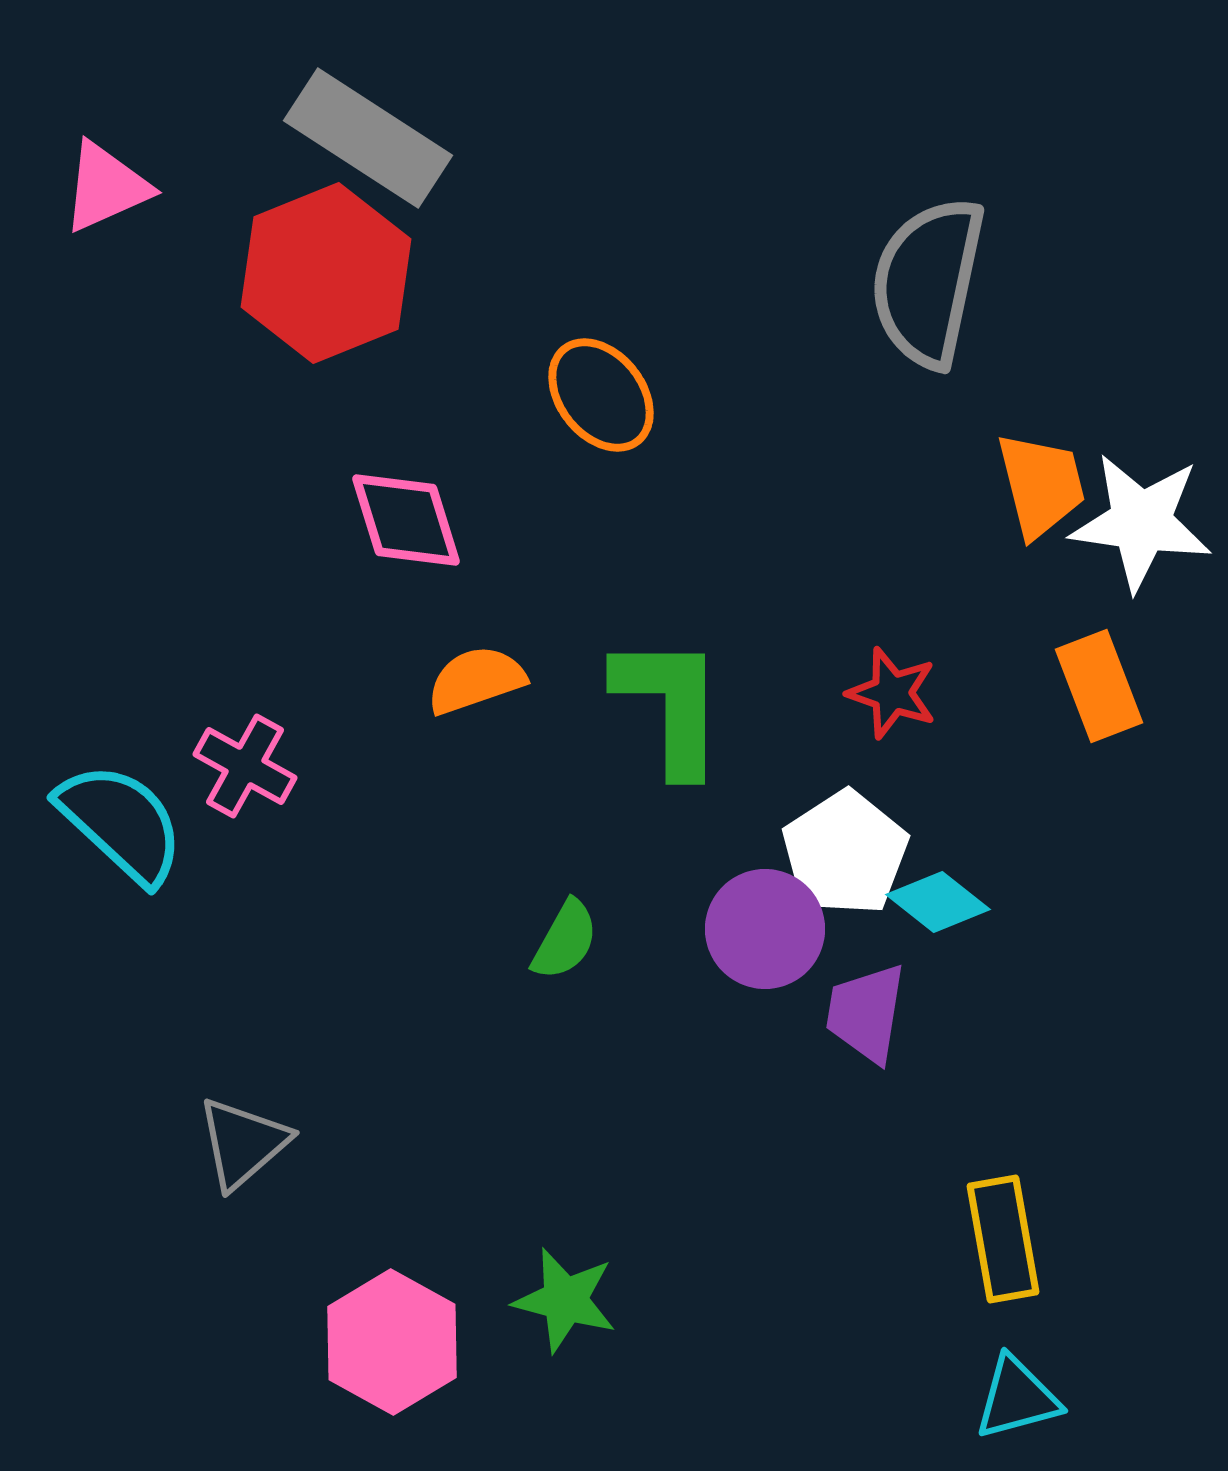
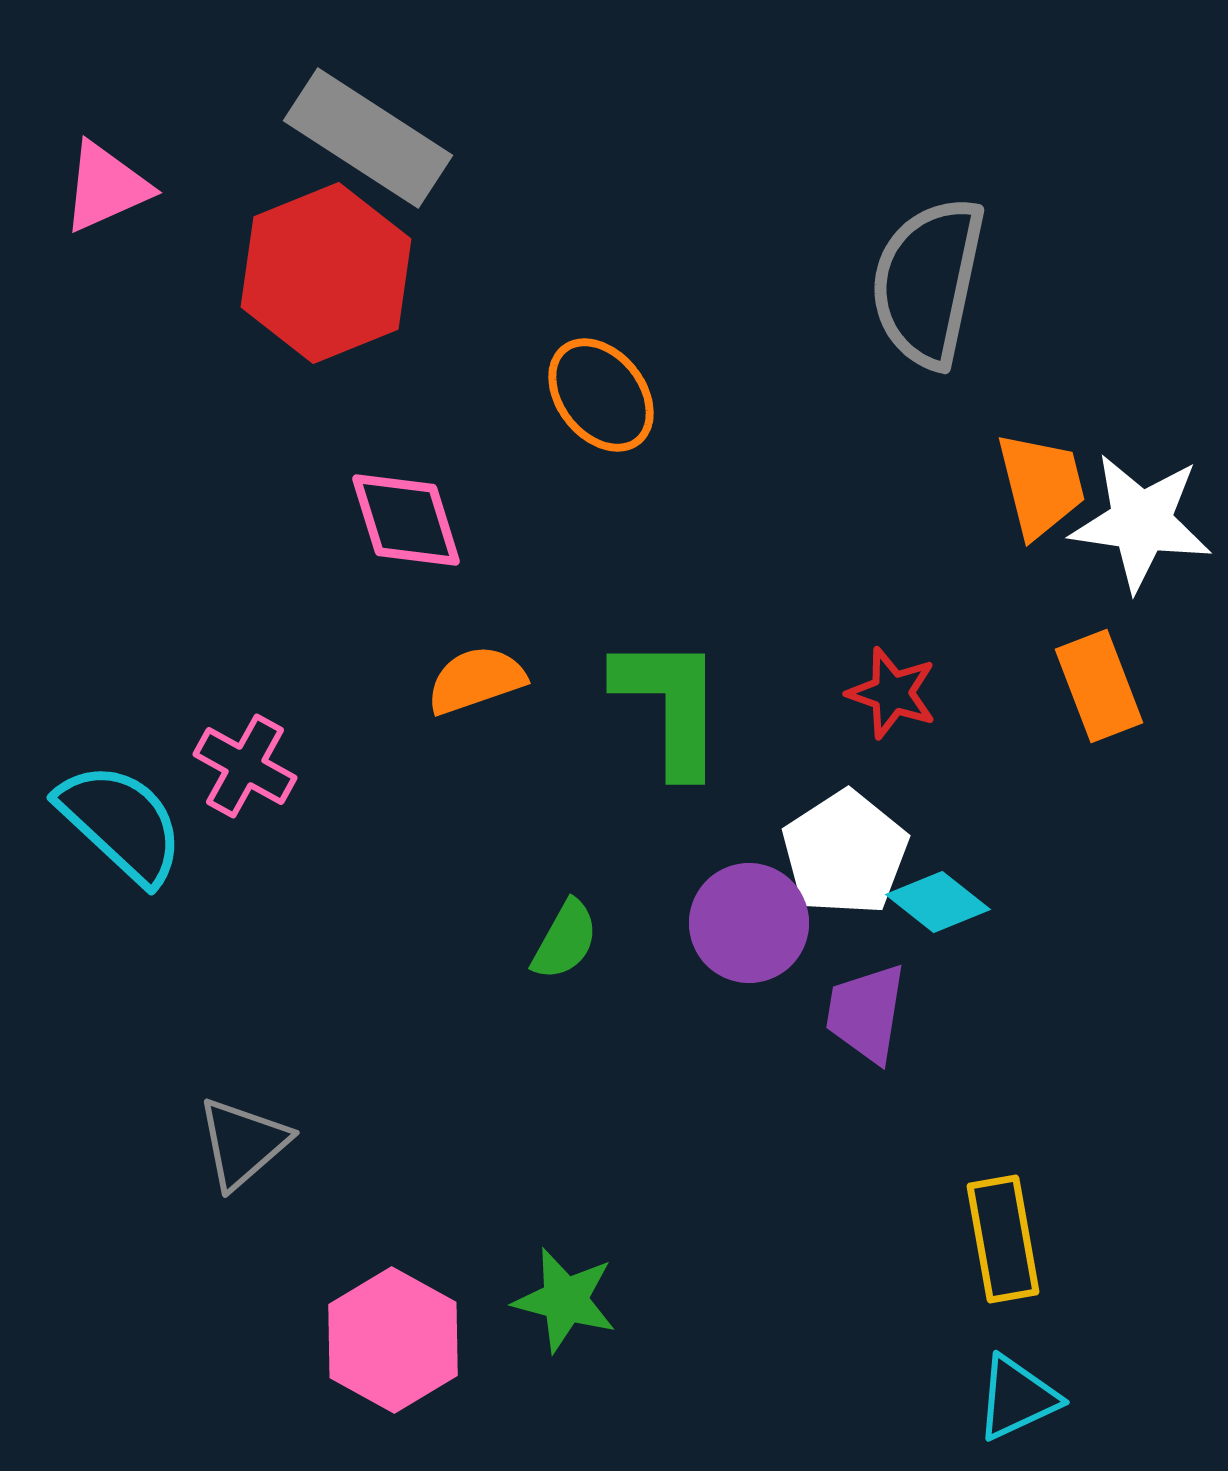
purple circle: moved 16 px left, 6 px up
pink hexagon: moved 1 px right, 2 px up
cyan triangle: rotated 10 degrees counterclockwise
